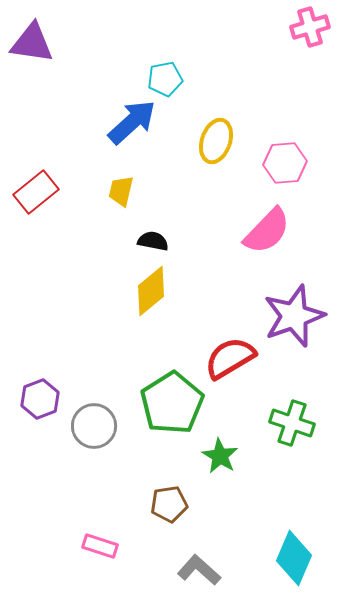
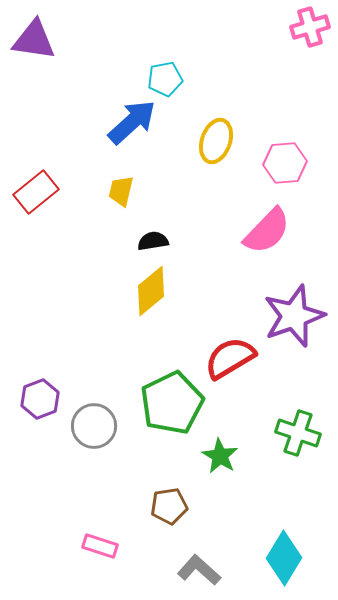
purple triangle: moved 2 px right, 3 px up
black semicircle: rotated 20 degrees counterclockwise
green pentagon: rotated 6 degrees clockwise
green cross: moved 6 px right, 10 px down
brown pentagon: moved 2 px down
cyan diamond: moved 10 px left; rotated 8 degrees clockwise
